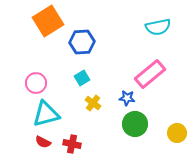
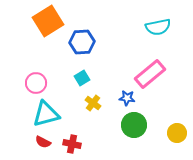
green circle: moved 1 px left, 1 px down
